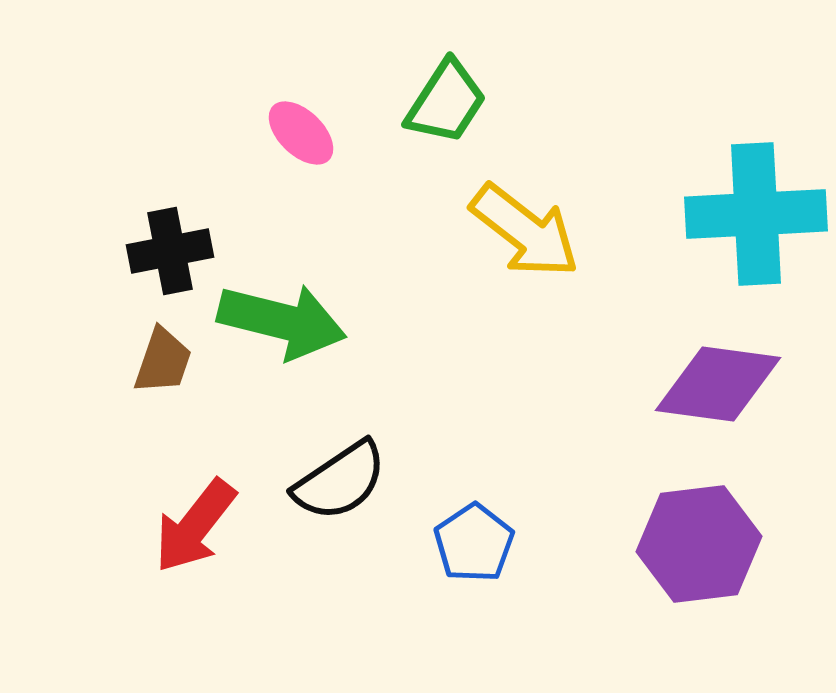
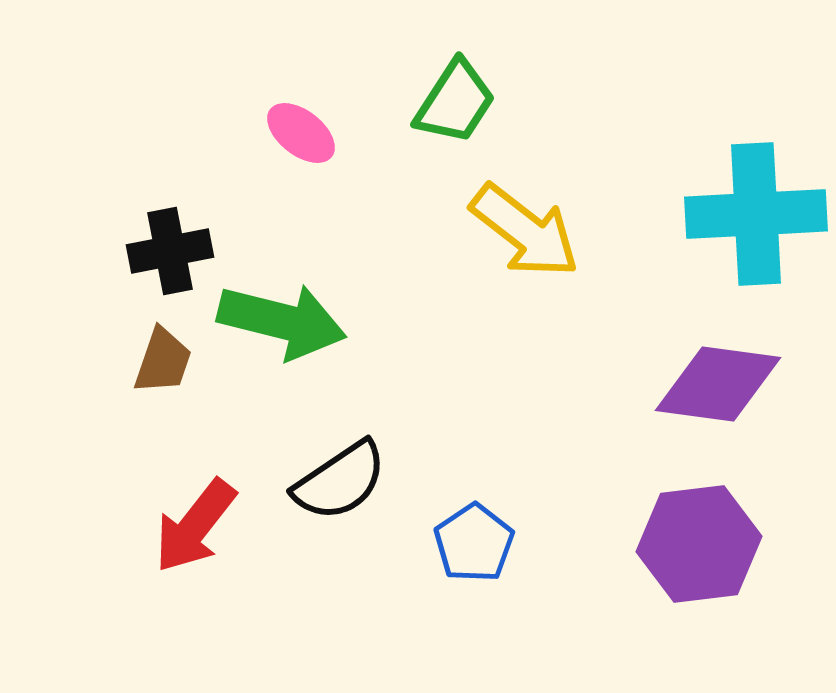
green trapezoid: moved 9 px right
pink ellipse: rotated 6 degrees counterclockwise
